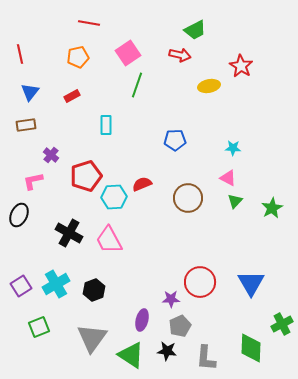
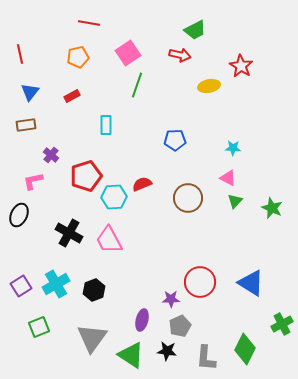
green star at (272, 208): rotated 20 degrees counterclockwise
blue triangle at (251, 283): rotated 28 degrees counterclockwise
green diamond at (251, 348): moved 6 px left, 1 px down; rotated 24 degrees clockwise
